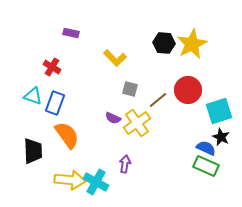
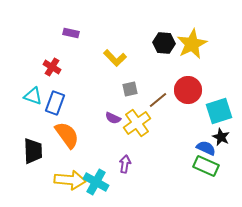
gray square: rotated 28 degrees counterclockwise
